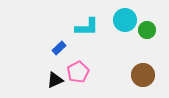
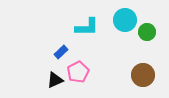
green circle: moved 2 px down
blue rectangle: moved 2 px right, 4 px down
